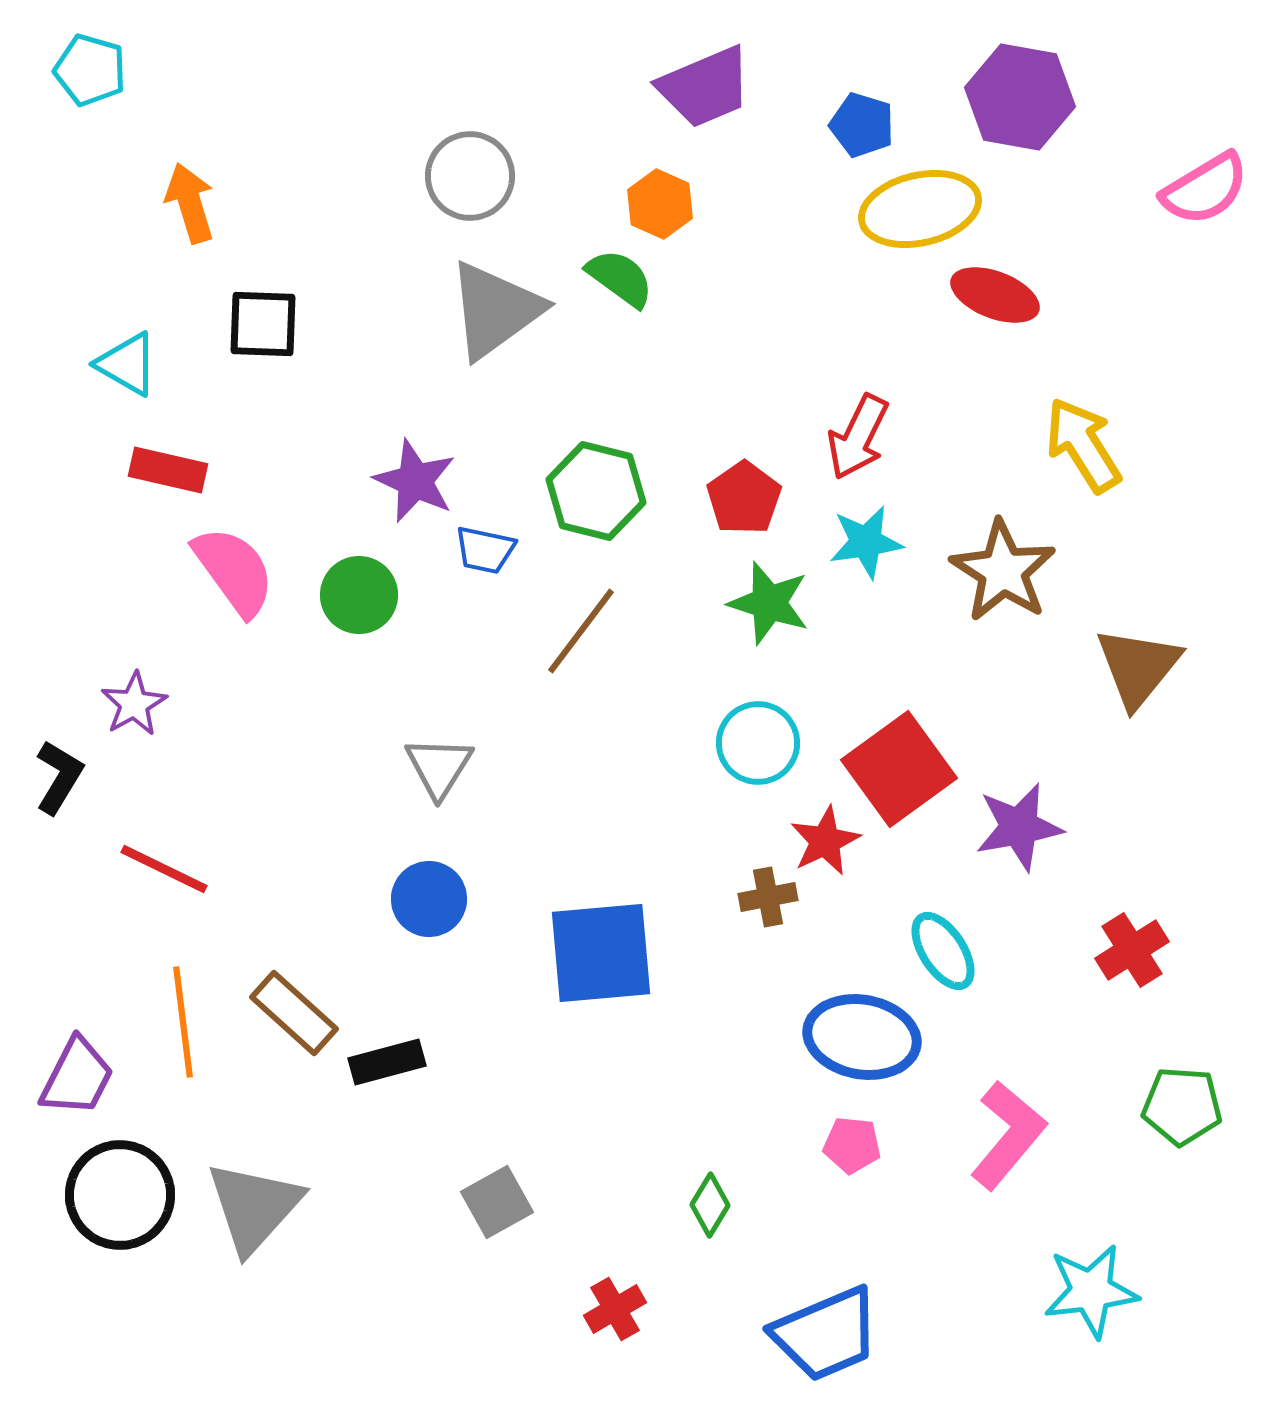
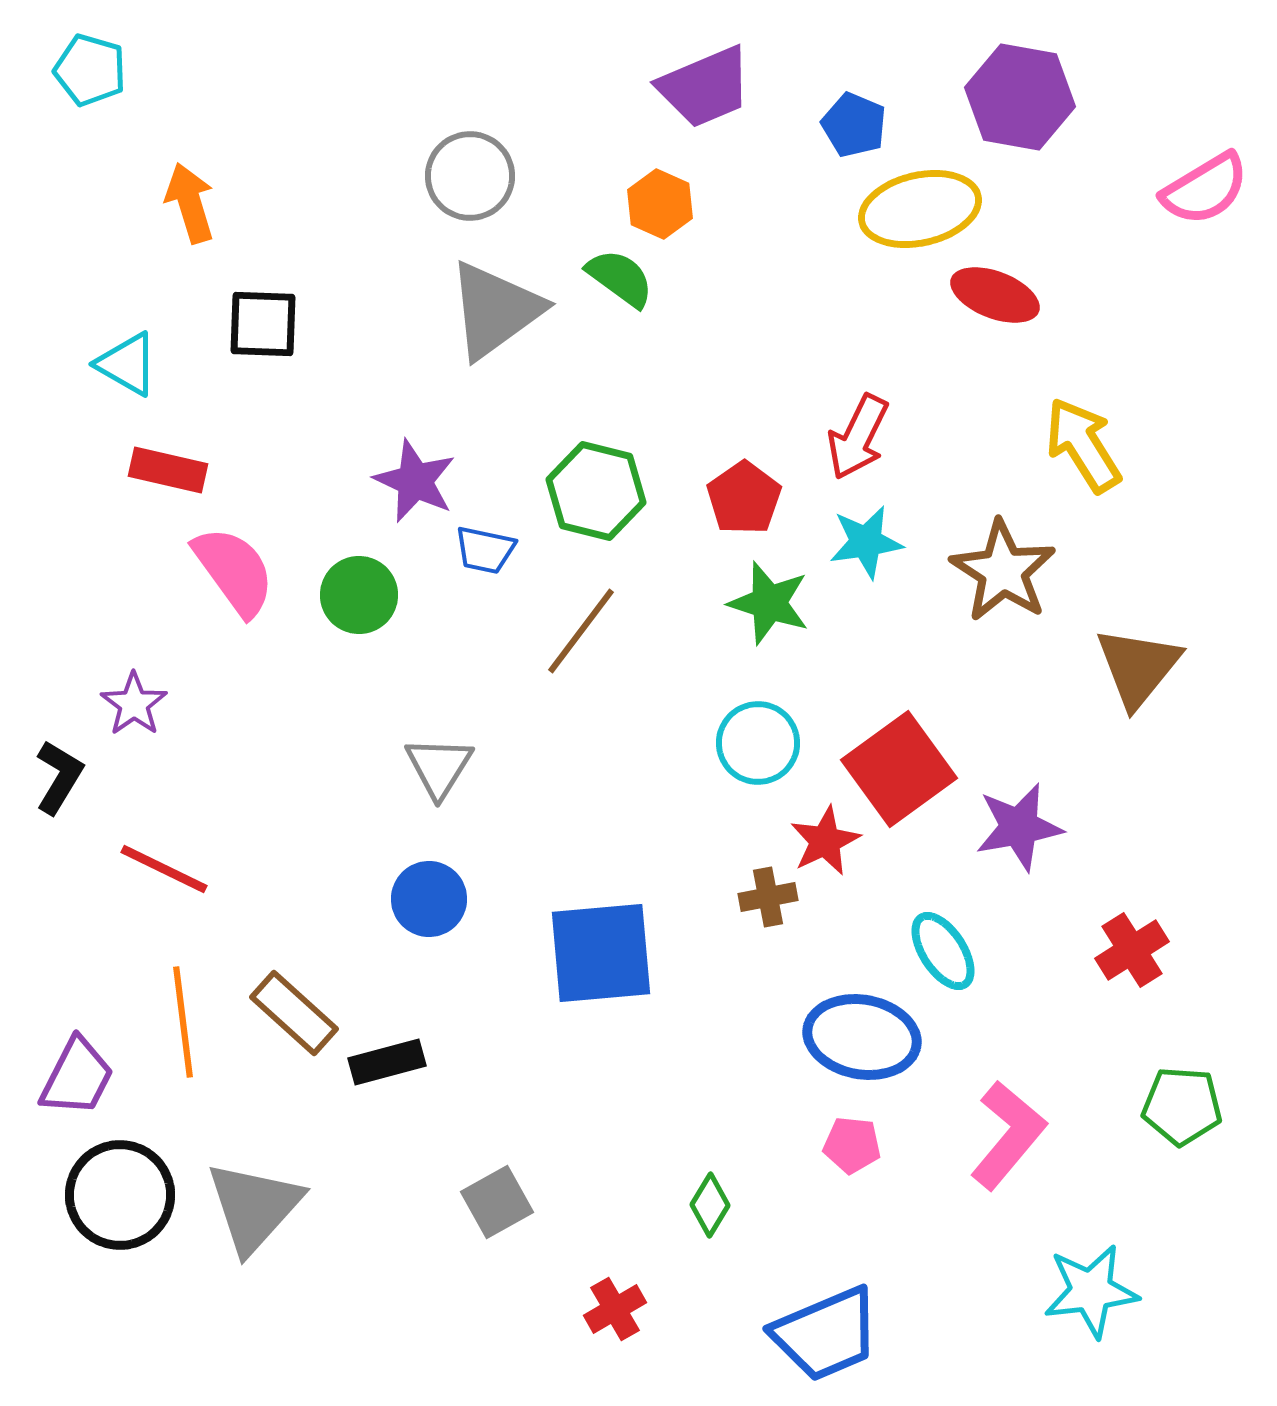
blue pentagon at (862, 125): moved 8 px left; rotated 6 degrees clockwise
purple star at (134, 704): rotated 6 degrees counterclockwise
